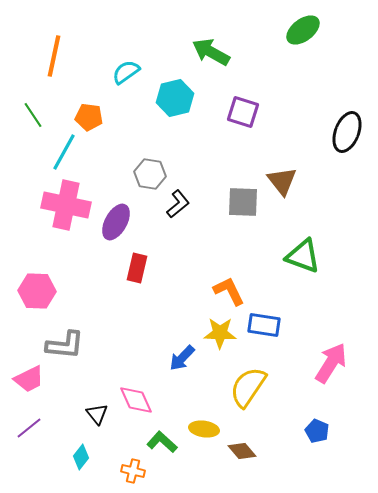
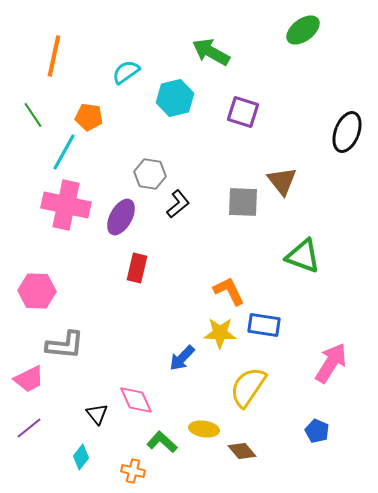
purple ellipse: moved 5 px right, 5 px up
